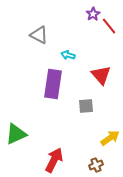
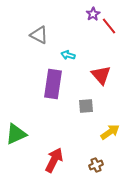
yellow arrow: moved 6 px up
